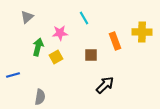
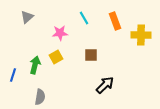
yellow cross: moved 1 px left, 3 px down
orange rectangle: moved 20 px up
green arrow: moved 3 px left, 18 px down
blue line: rotated 56 degrees counterclockwise
